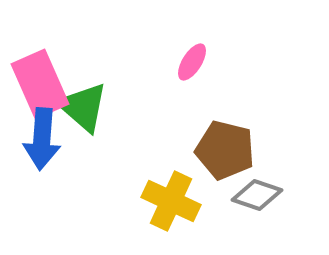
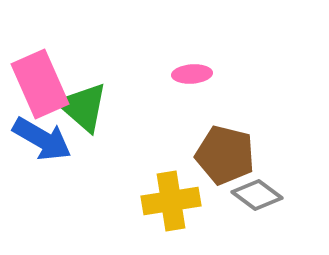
pink ellipse: moved 12 px down; rotated 54 degrees clockwise
blue arrow: rotated 64 degrees counterclockwise
brown pentagon: moved 5 px down
gray diamond: rotated 18 degrees clockwise
yellow cross: rotated 34 degrees counterclockwise
